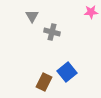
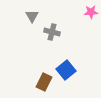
blue square: moved 1 px left, 2 px up
